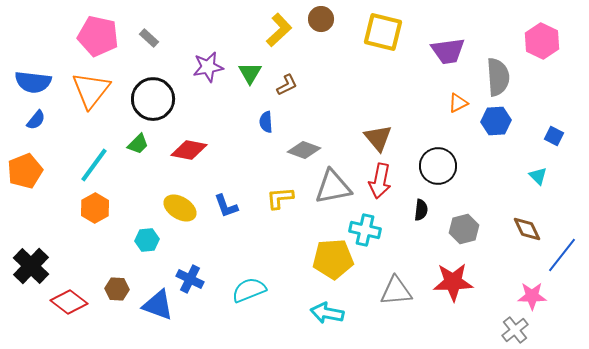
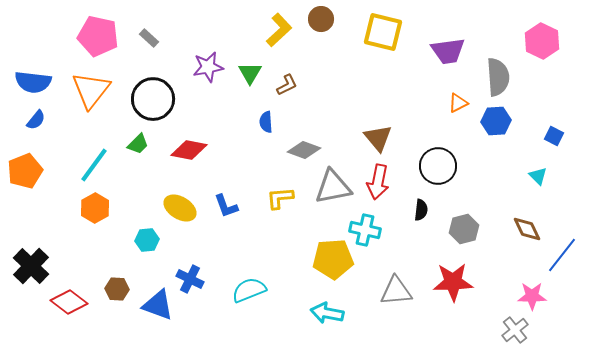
red arrow at (380, 181): moved 2 px left, 1 px down
